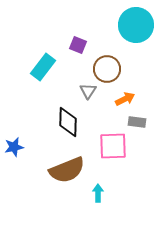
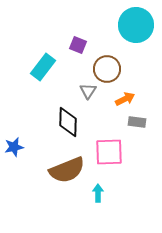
pink square: moved 4 px left, 6 px down
